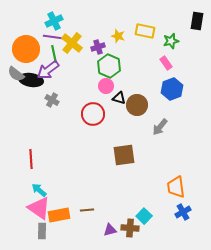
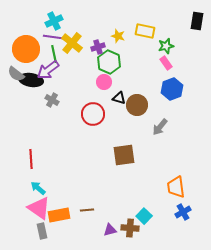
green star: moved 5 px left, 5 px down
green hexagon: moved 4 px up
pink circle: moved 2 px left, 4 px up
cyan arrow: moved 1 px left, 2 px up
gray rectangle: rotated 14 degrees counterclockwise
